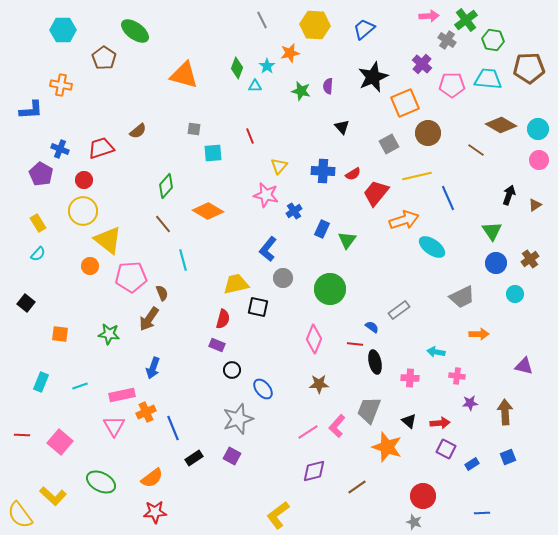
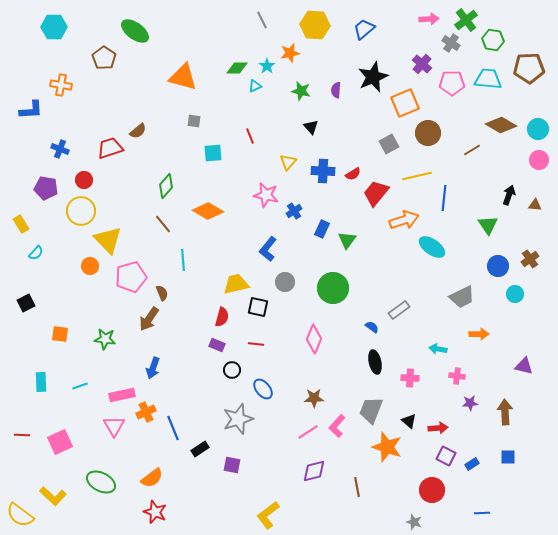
pink arrow at (429, 16): moved 3 px down
cyan hexagon at (63, 30): moved 9 px left, 3 px up
gray cross at (447, 40): moved 4 px right, 3 px down
green diamond at (237, 68): rotated 70 degrees clockwise
orange triangle at (184, 75): moved 1 px left, 2 px down
pink pentagon at (452, 85): moved 2 px up
cyan triangle at (255, 86): rotated 24 degrees counterclockwise
purple semicircle at (328, 86): moved 8 px right, 4 px down
black triangle at (342, 127): moved 31 px left
gray square at (194, 129): moved 8 px up
red trapezoid at (101, 148): moved 9 px right
brown line at (476, 150): moved 4 px left; rotated 66 degrees counterclockwise
yellow triangle at (279, 166): moved 9 px right, 4 px up
purple pentagon at (41, 174): moved 5 px right, 14 px down; rotated 20 degrees counterclockwise
blue line at (448, 198): moved 4 px left; rotated 30 degrees clockwise
brown triangle at (535, 205): rotated 40 degrees clockwise
yellow circle at (83, 211): moved 2 px left
yellow rectangle at (38, 223): moved 17 px left, 1 px down
green triangle at (492, 231): moved 4 px left, 6 px up
yellow triangle at (108, 240): rotated 8 degrees clockwise
cyan semicircle at (38, 254): moved 2 px left, 1 px up
cyan line at (183, 260): rotated 10 degrees clockwise
blue circle at (496, 263): moved 2 px right, 3 px down
pink pentagon at (131, 277): rotated 12 degrees counterclockwise
gray circle at (283, 278): moved 2 px right, 4 px down
green circle at (330, 289): moved 3 px right, 1 px up
black square at (26, 303): rotated 24 degrees clockwise
red semicircle at (223, 319): moved 1 px left, 2 px up
green star at (109, 334): moved 4 px left, 5 px down
red line at (355, 344): moved 99 px left
cyan arrow at (436, 352): moved 2 px right, 3 px up
cyan rectangle at (41, 382): rotated 24 degrees counterclockwise
brown star at (319, 384): moved 5 px left, 14 px down
gray trapezoid at (369, 410): moved 2 px right
red arrow at (440, 423): moved 2 px left, 5 px down
pink square at (60, 442): rotated 25 degrees clockwise
purple square at (446, 449): moved 7 px down
purple square at (232, 456): moved 9 px down; rotated 18 degrees counterclockwise
blue square at (508, 457): rotated 21 degrees clockwise
black rectangle at (194, 458): moved 6 px right, 9 px up
brown line at (357, 487): rotated 66 degrees counterclockwise
red circle at (423, 496): moved 9 px right, 6 px up
red star at (155, 512): rotated 25 degrees clockwise
yellow semicircle at (20, 515): rotated 16 degrees counterclockwise
yellow L-shape at (278, 515): moved 10 px left
